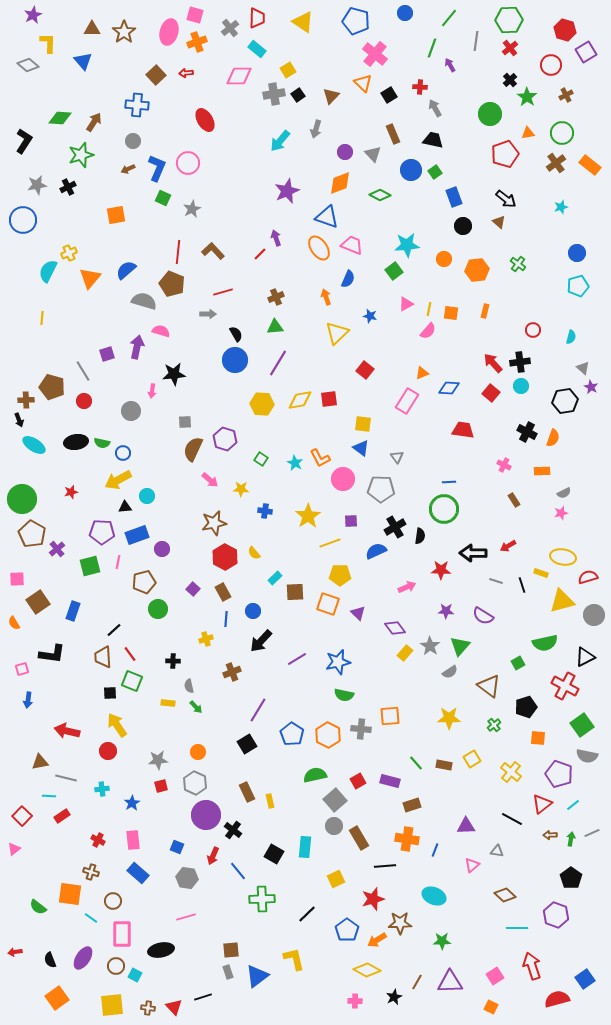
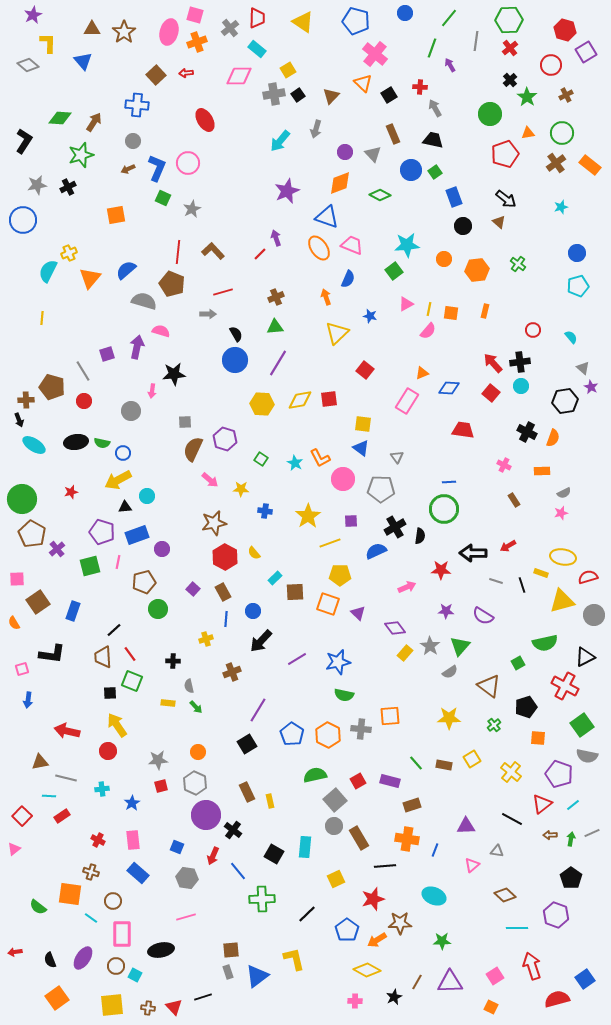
cyan semicircle at (571, 337): rotated 56 degrees counterclockwise
purple pentagon at (102, 532): rotated 15 degrees clockwise
